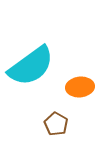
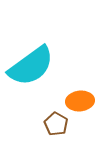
orange ellipse: moved 14 px down
